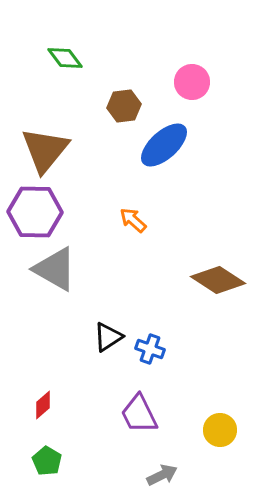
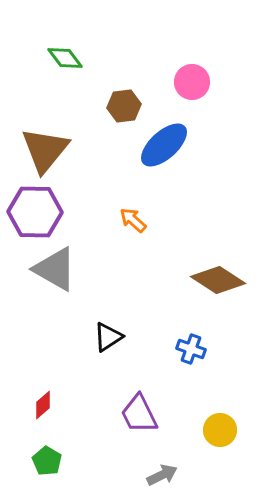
blue cross: moved 41 px right
